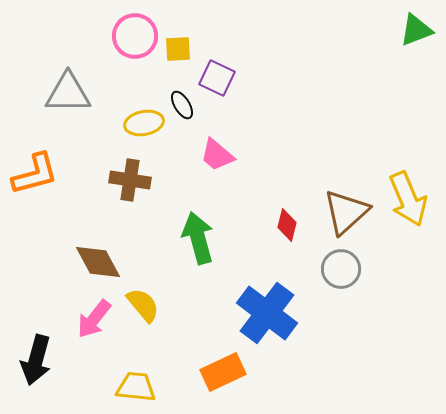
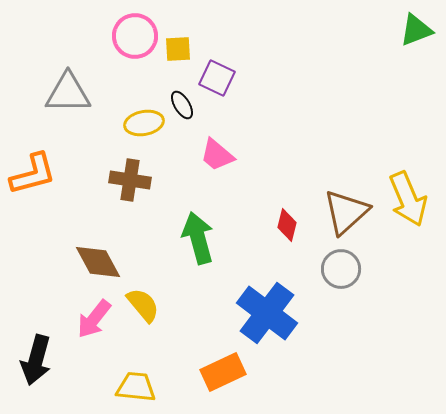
orange L-shape: moved 2 px left
